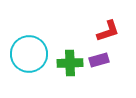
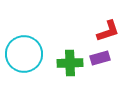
cyan circle: moved 5 px left
purple rectangle: moved 1 px right, 2 px up
